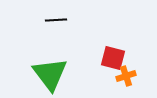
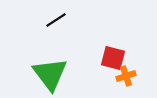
black line: rotated 30 degrees counterclockwise
